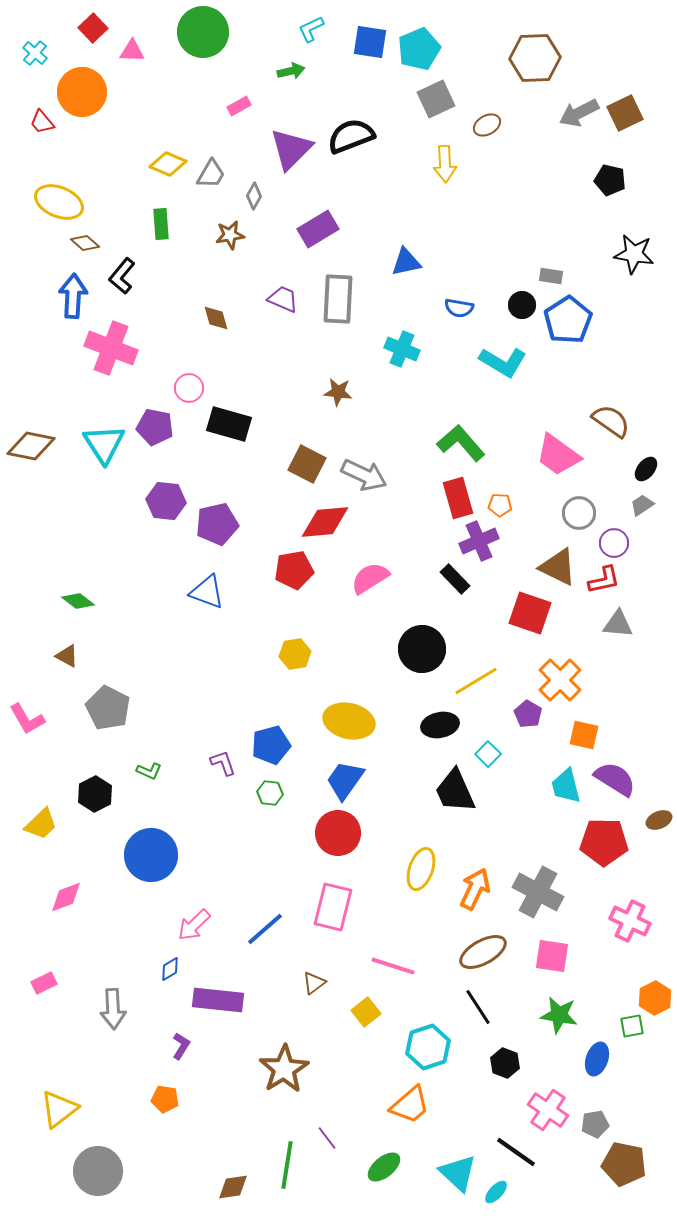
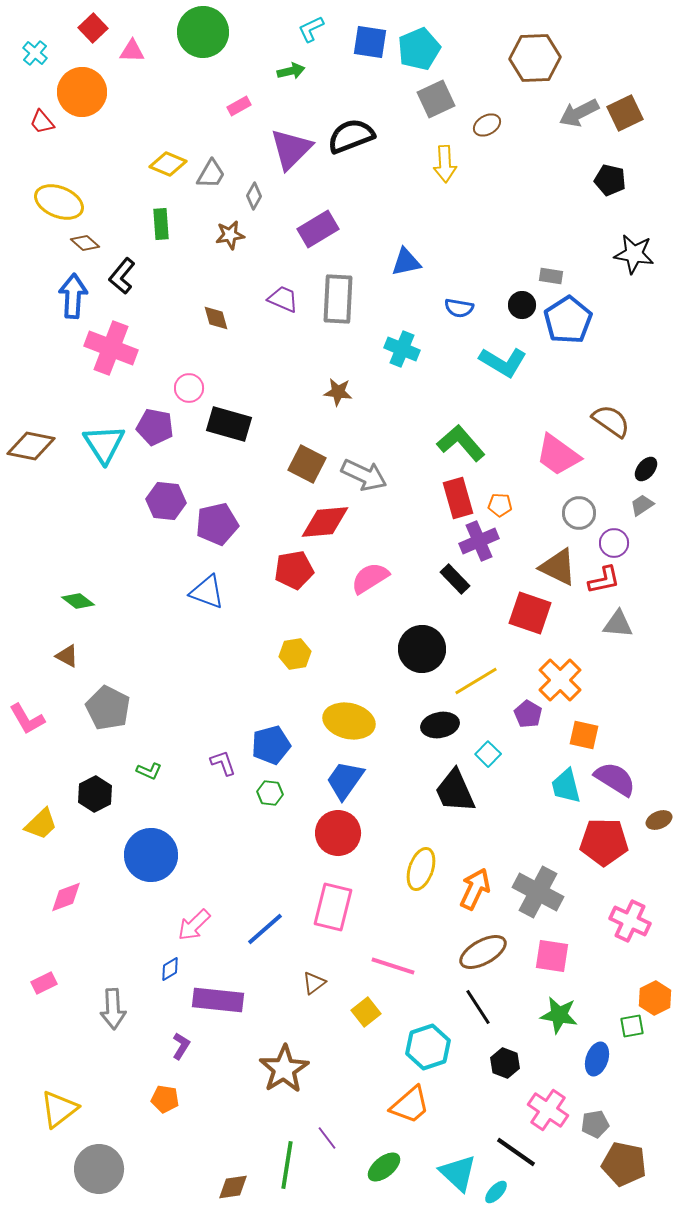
gray circle at (98, 1171): moved 1 px right, 2 px up
